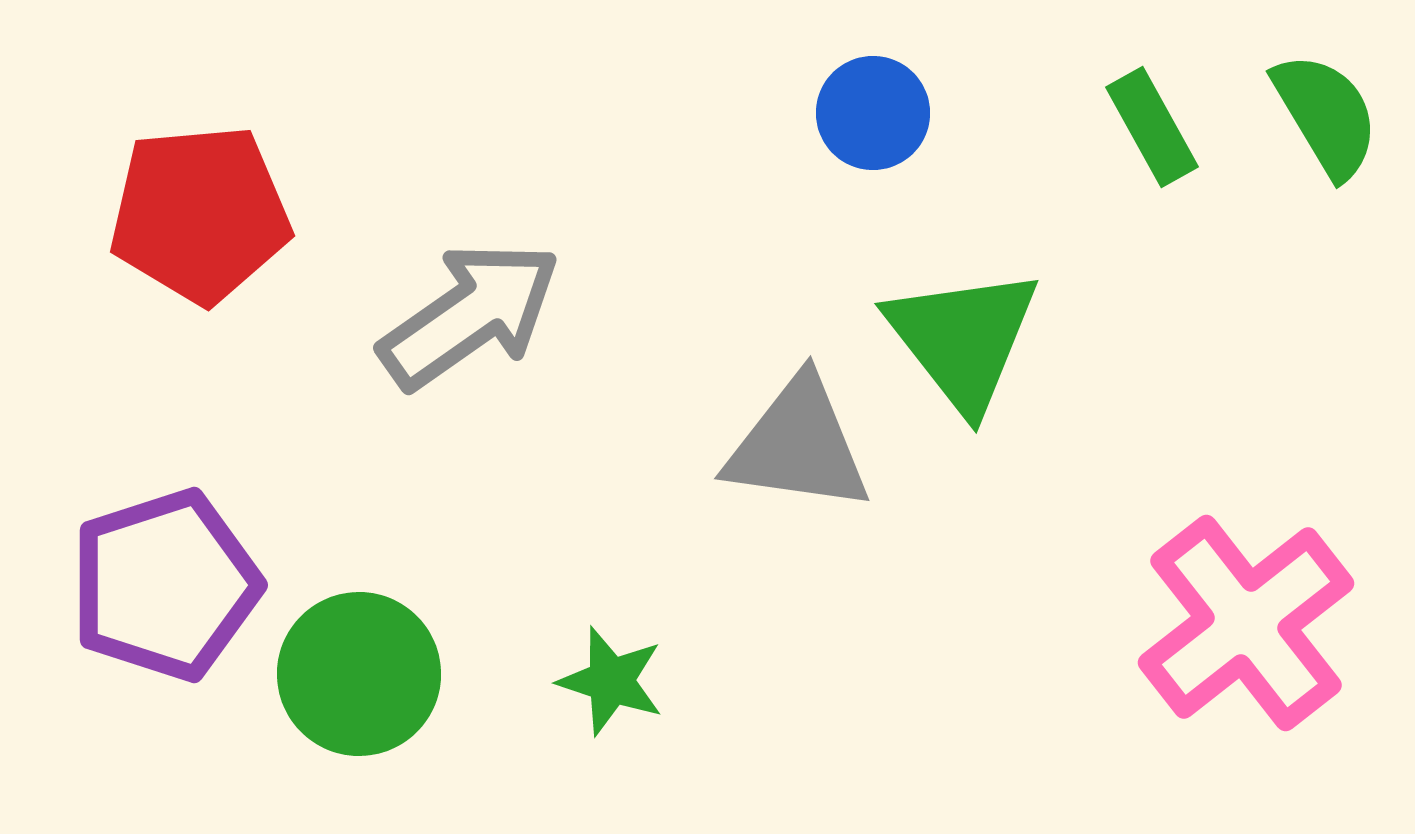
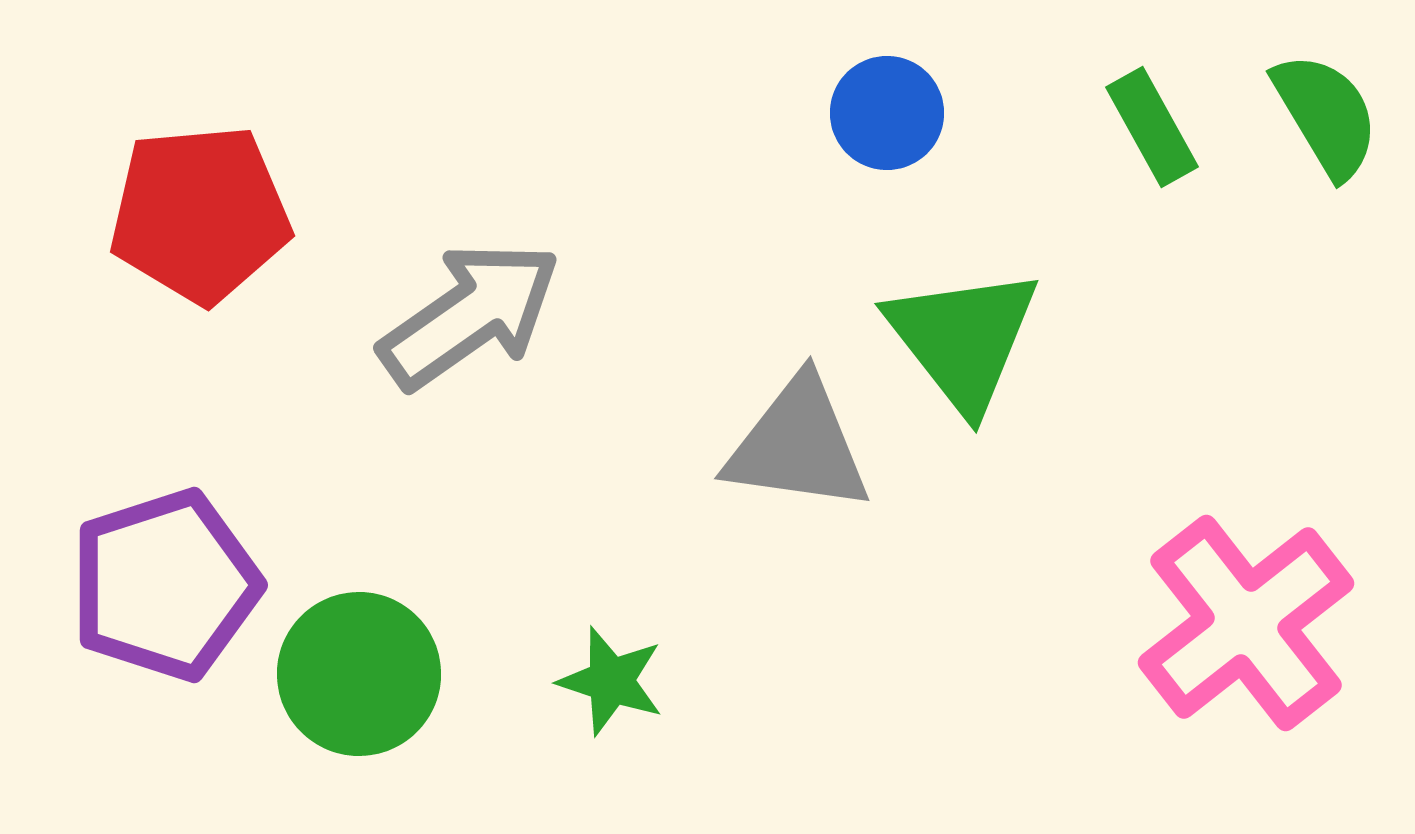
blue circle: moved 14 px right
